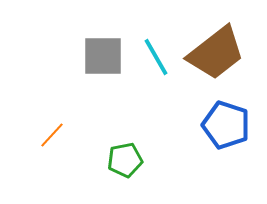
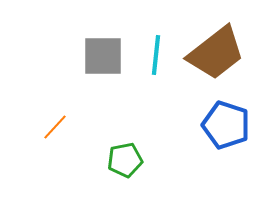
cyan line: moved 2 px up; rotated 36 degrees clockwise
orange line: moved 3 px right, 8 px up
